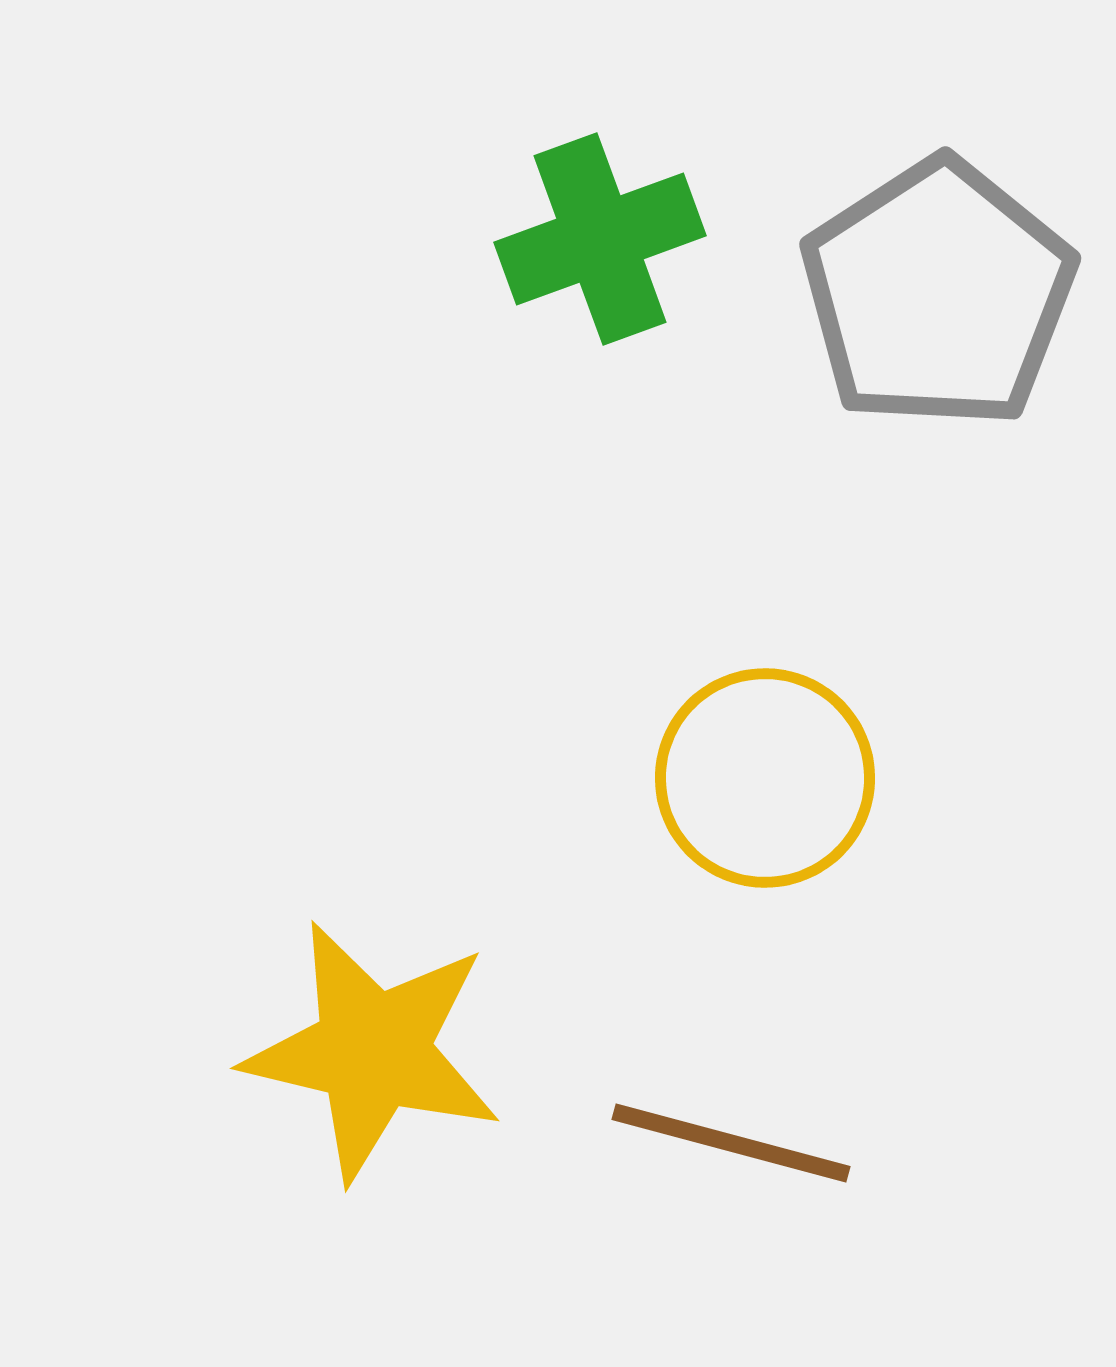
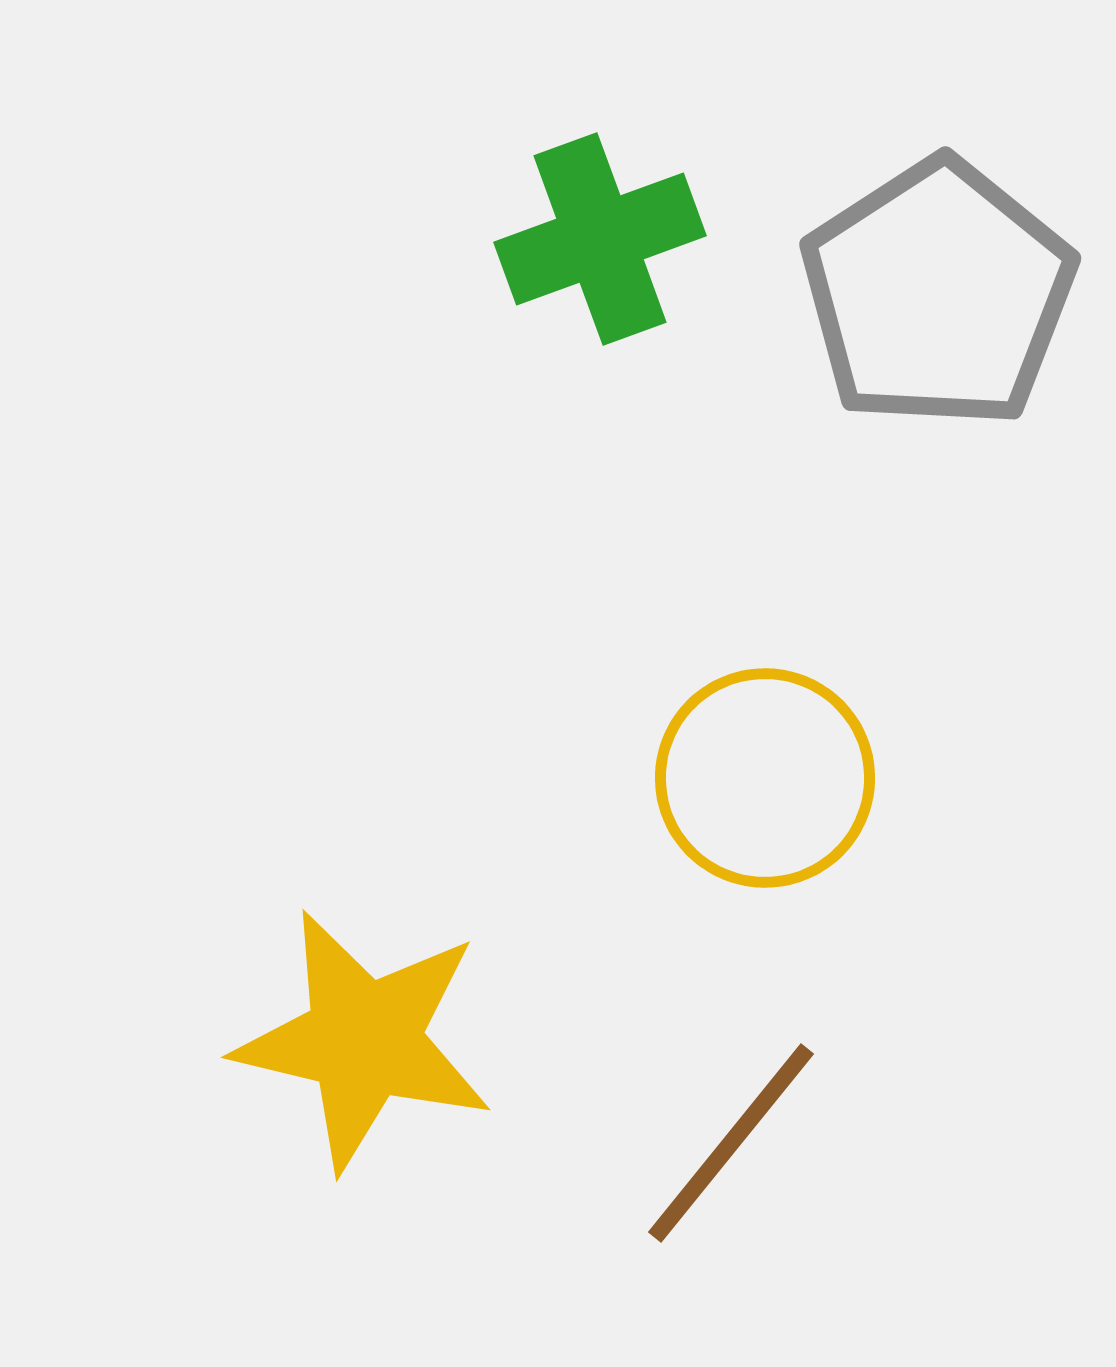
yellow star: moved 9 px left, 11 px up
brown line: rotated 66 degrees counterclockwise
